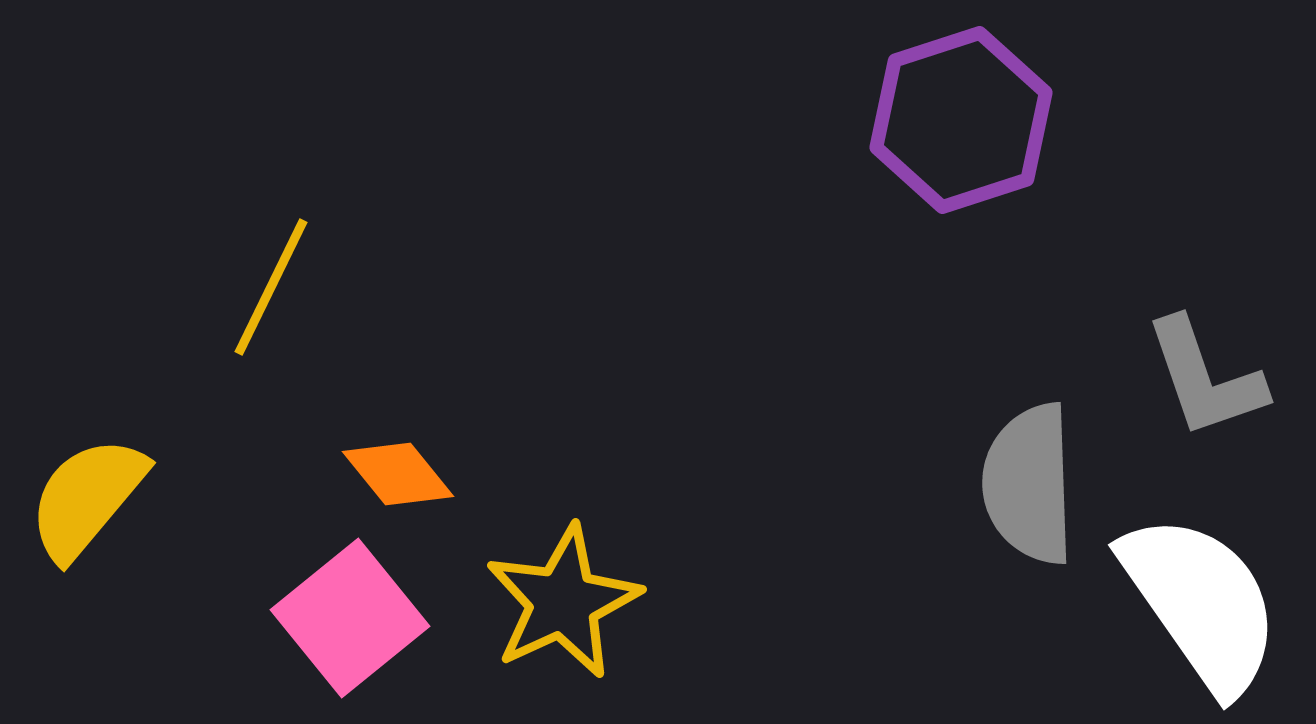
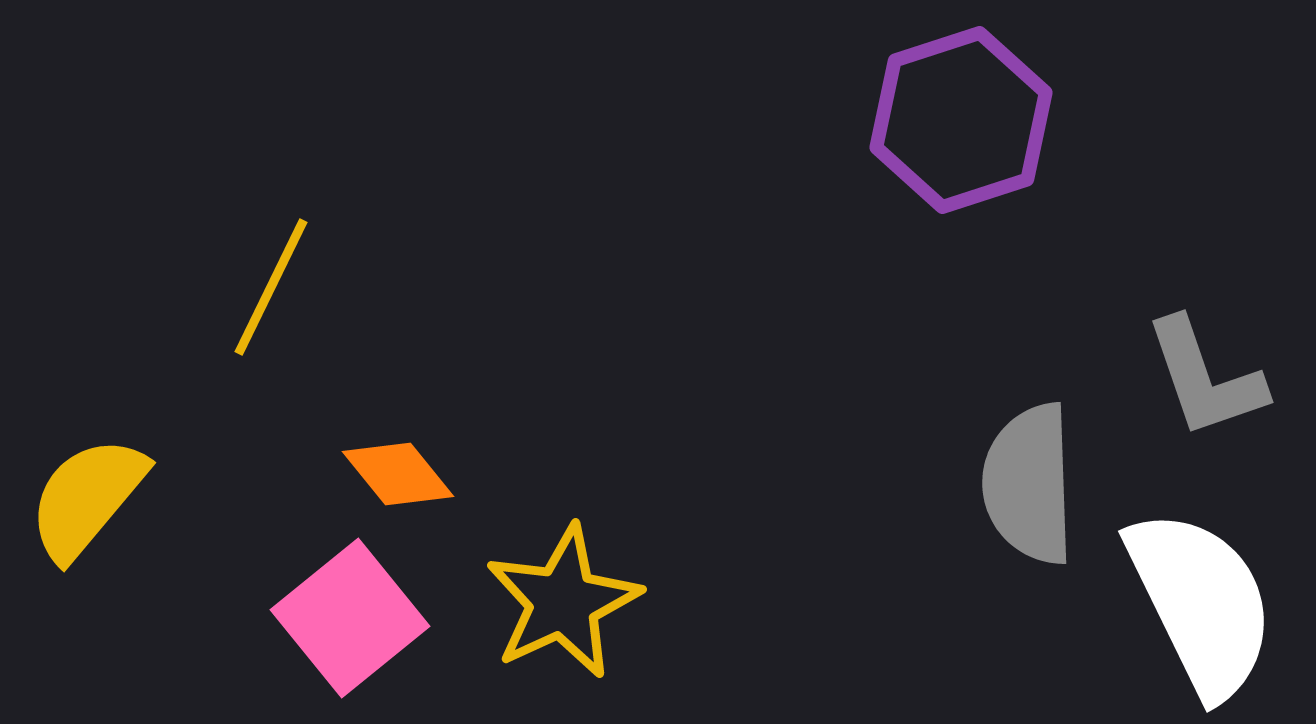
white semicircle: rotated 9 degrees clockwise
